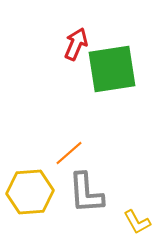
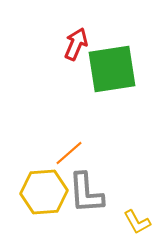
yellow hexagon: moved 14 px right
